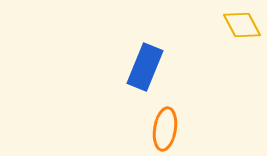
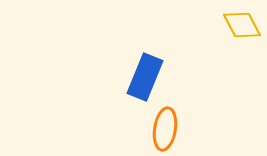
blue rectangle: moved 10 px down
